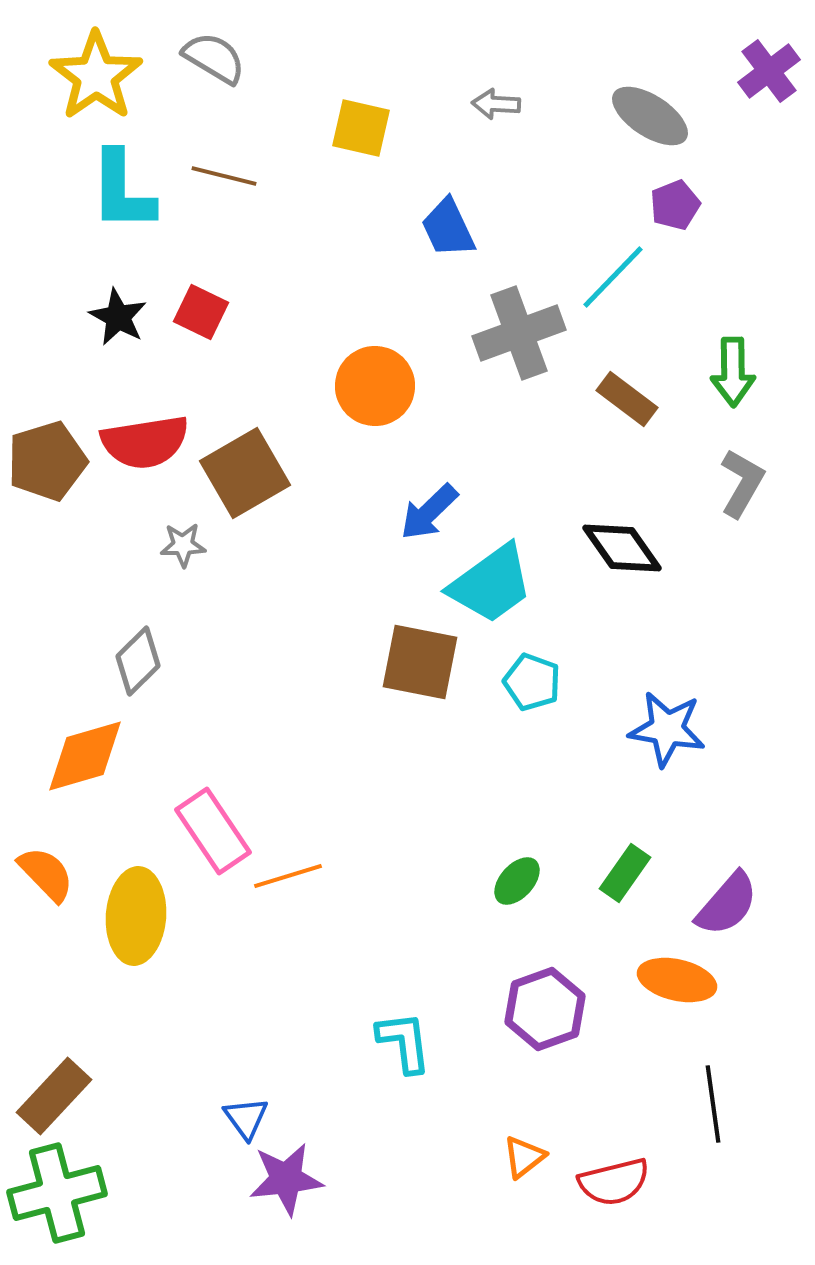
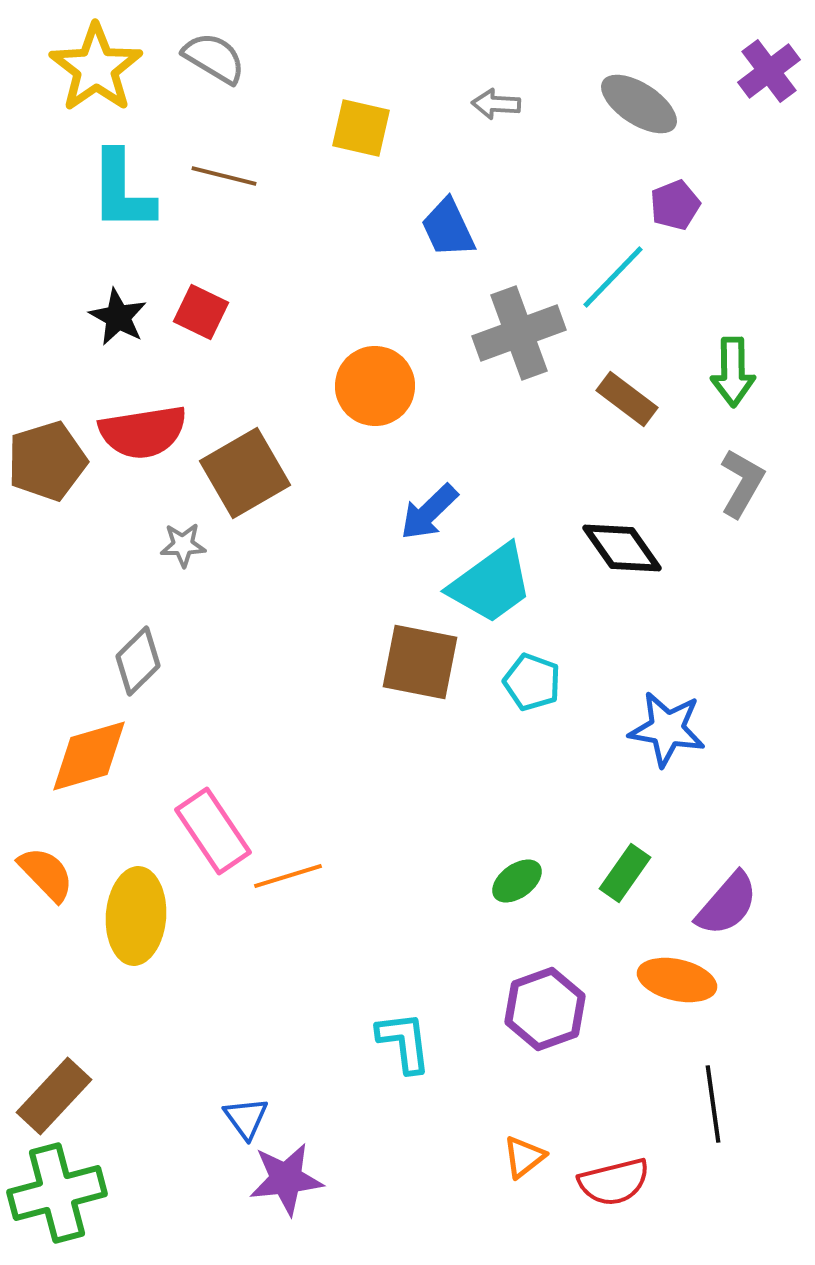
yellow star at (96, 76): moved 8 px up
gray ellipse at (650, 116): moved 11 px left, 12 px up
red semicircle at (145, 442): moved 2 px left, 10 px up
orange diamond at (85, 756): moved 4 px right
green ellipse at (517, 881): rotated 12 degrees clockwise
